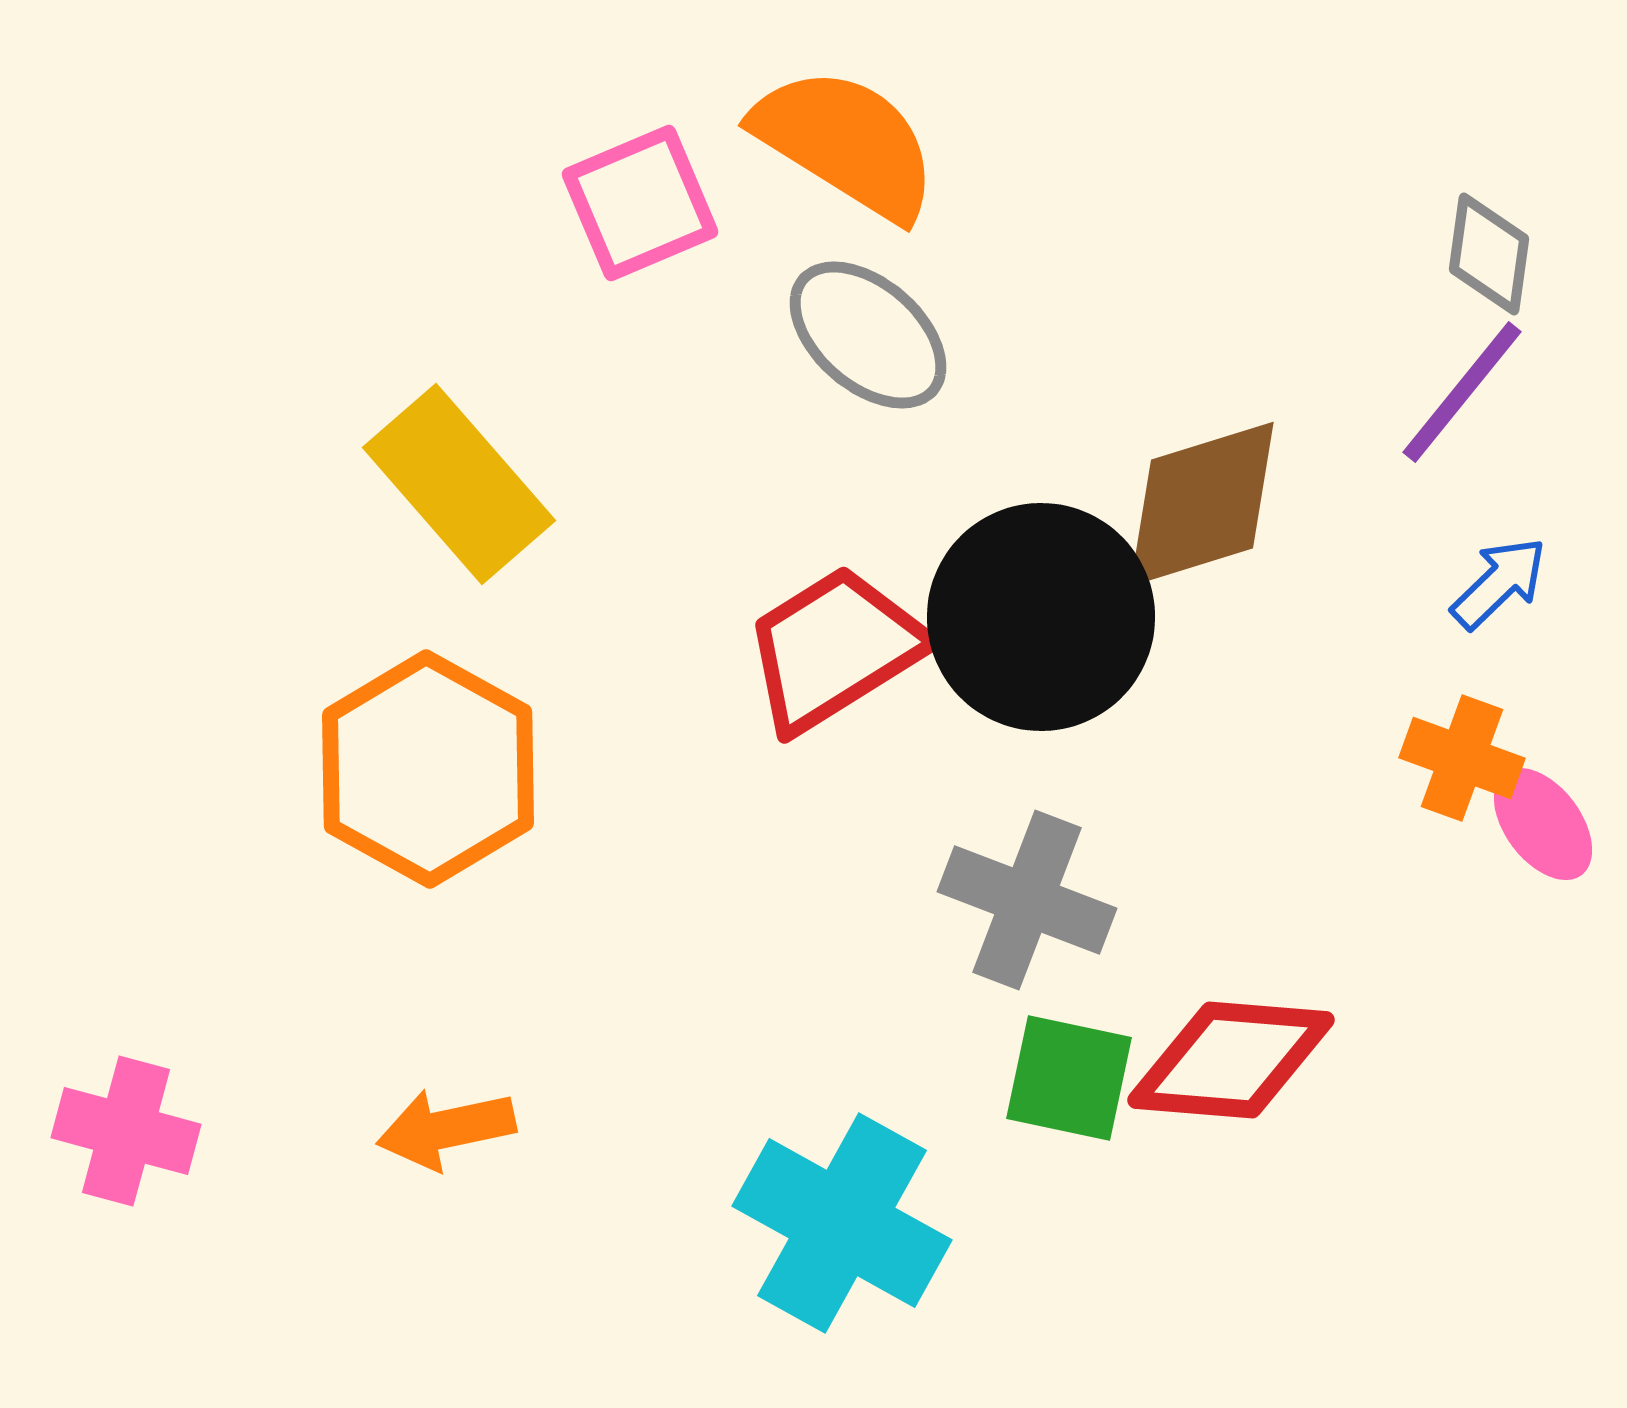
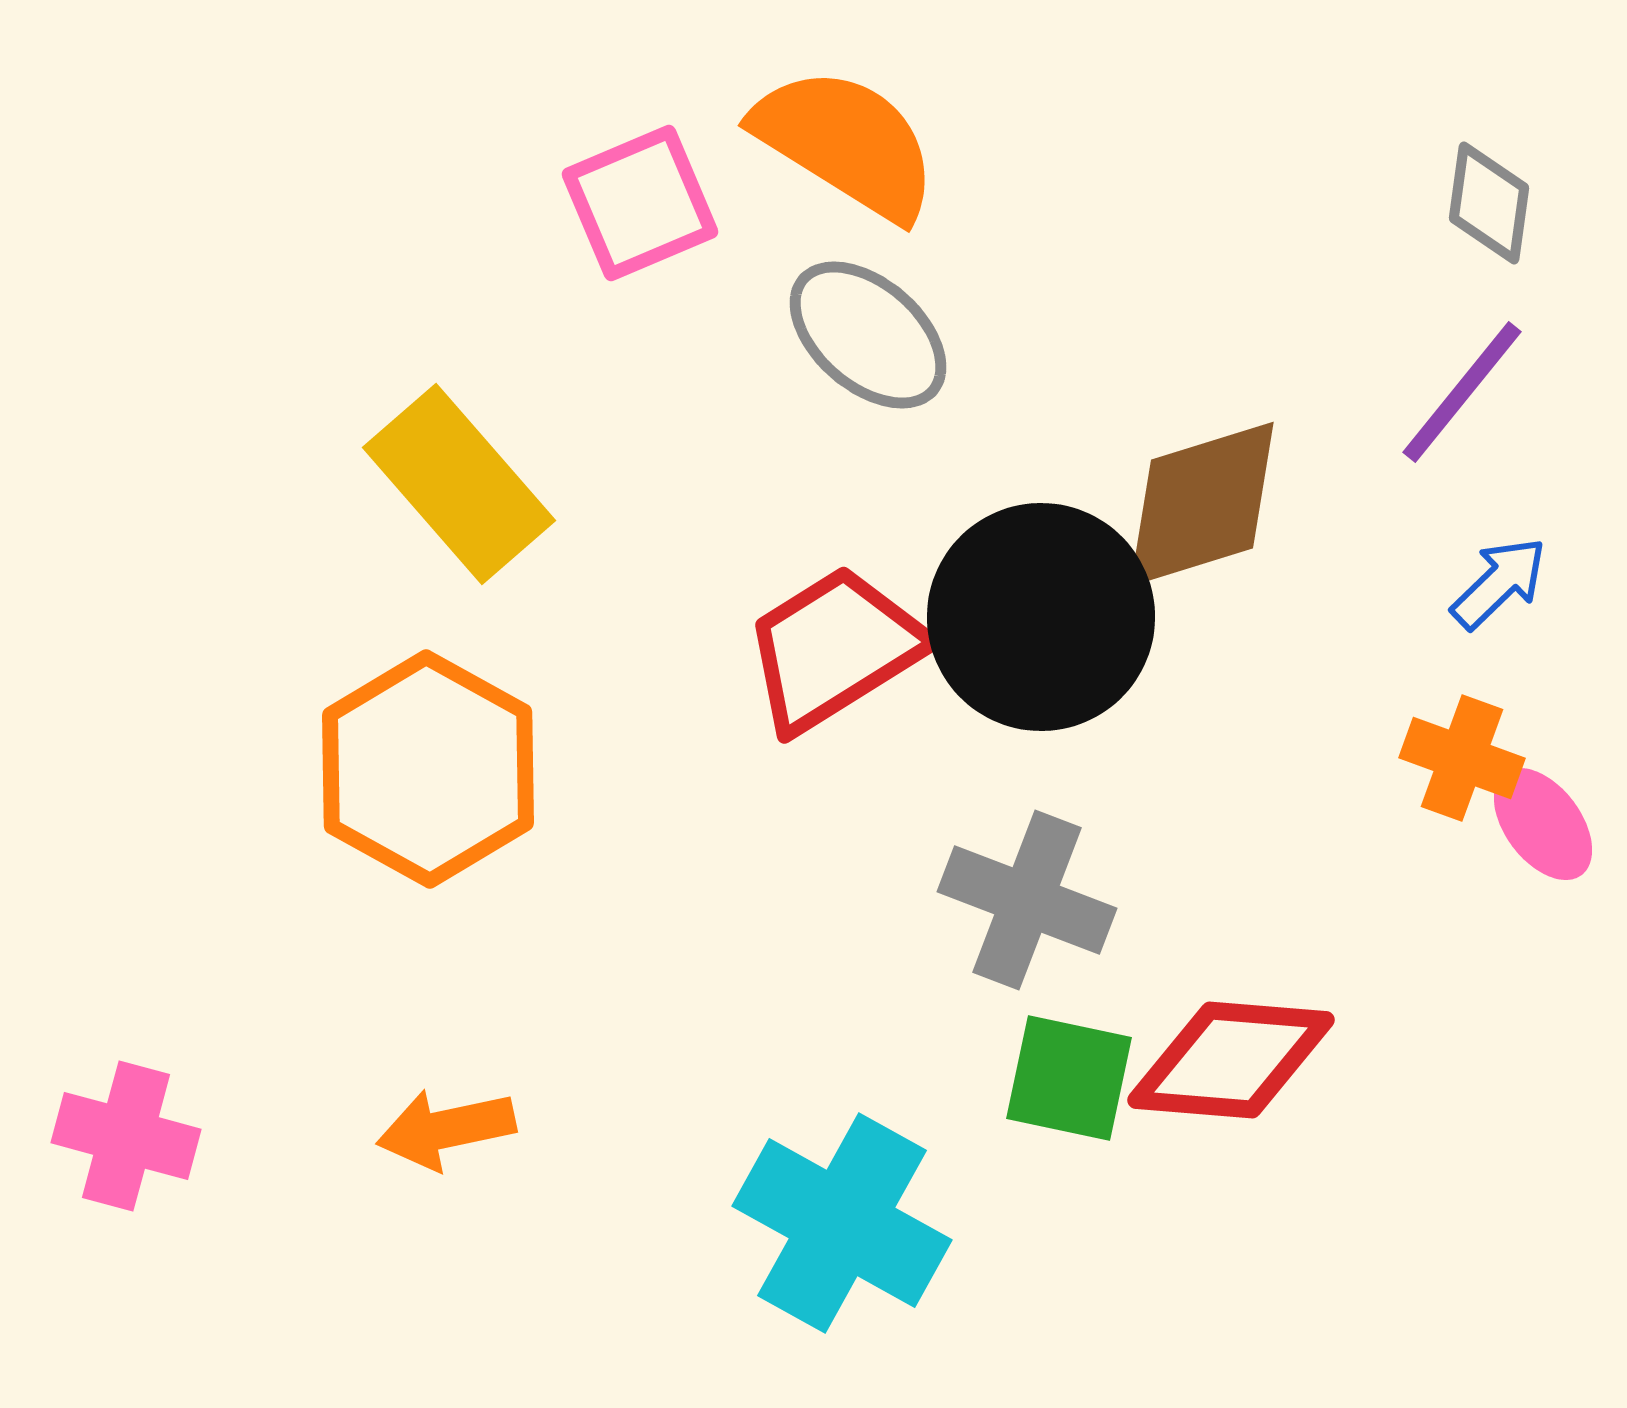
gray diamond: moved 51 px up
pink cross: moved 5 px down
